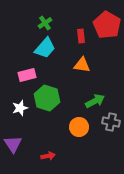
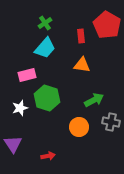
green arrow: moved 1 px left, 1 px up
